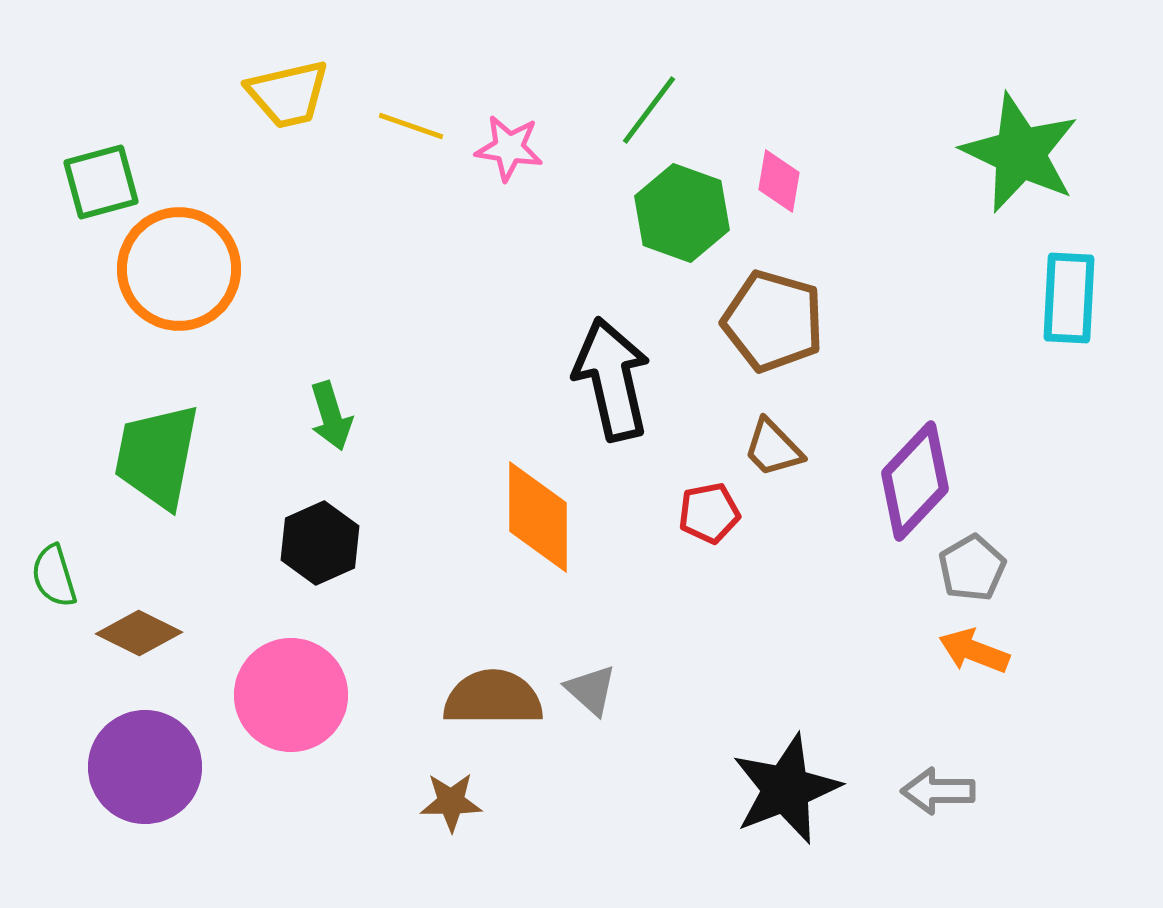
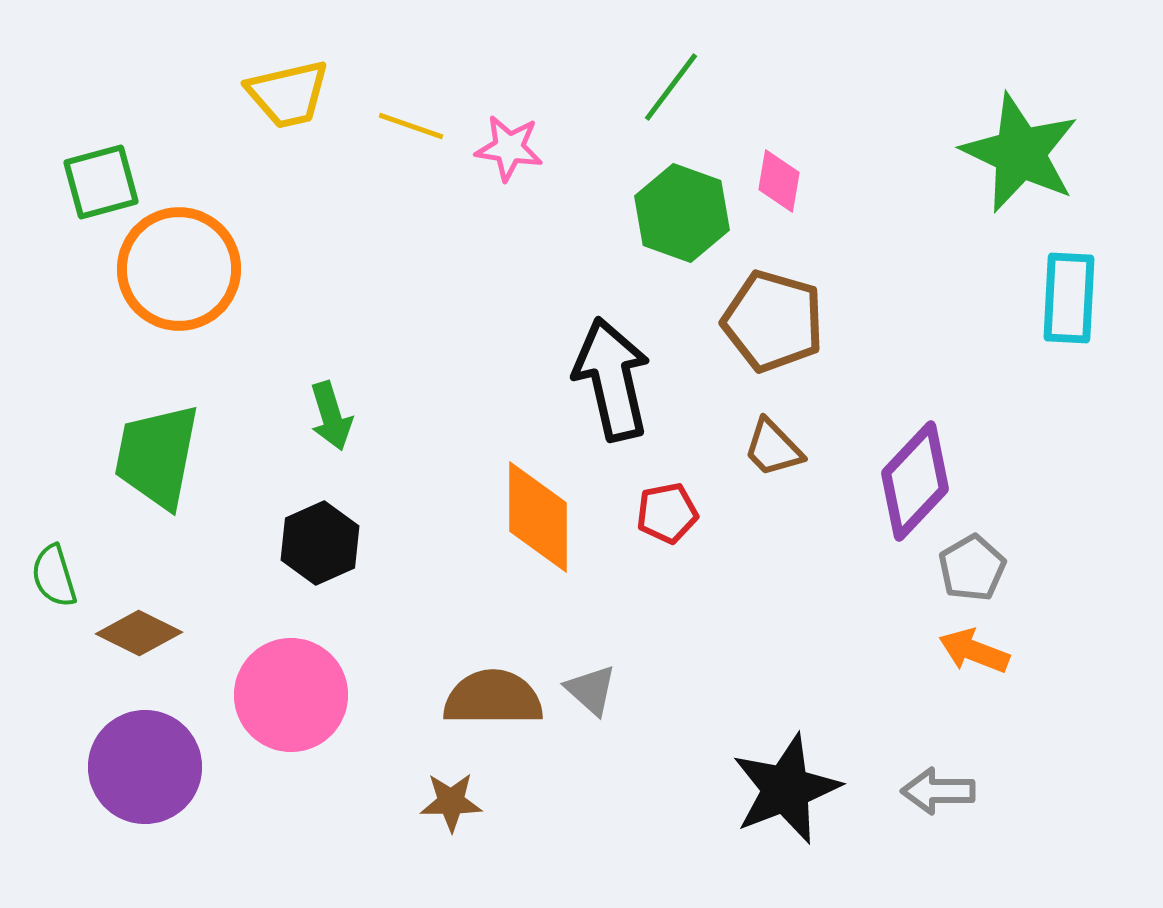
green line: moved 22 px right, 23 px up
red pentagon: moved 42 px left
